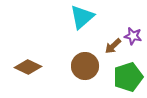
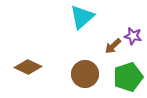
brown circle: moved 8 px down
